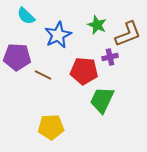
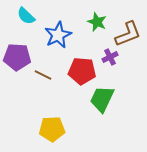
green star: moved 3 px up
purple cross: rotated 14 degrees counterclockwise
red pentagon: moved 2 px left
green trapezoid: moved 1 px up
yellow pentagon: moved 1 px right, 2 px down
